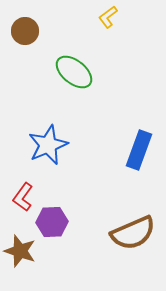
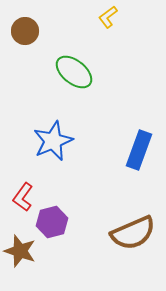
blue star: moved 5 px right, 4 px up
purple hexagon: rotated 12 degrees counterclockwise
